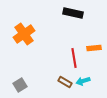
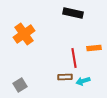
brown rectangle: moved 5 px up; rotated 32 degrees counterclockwise
